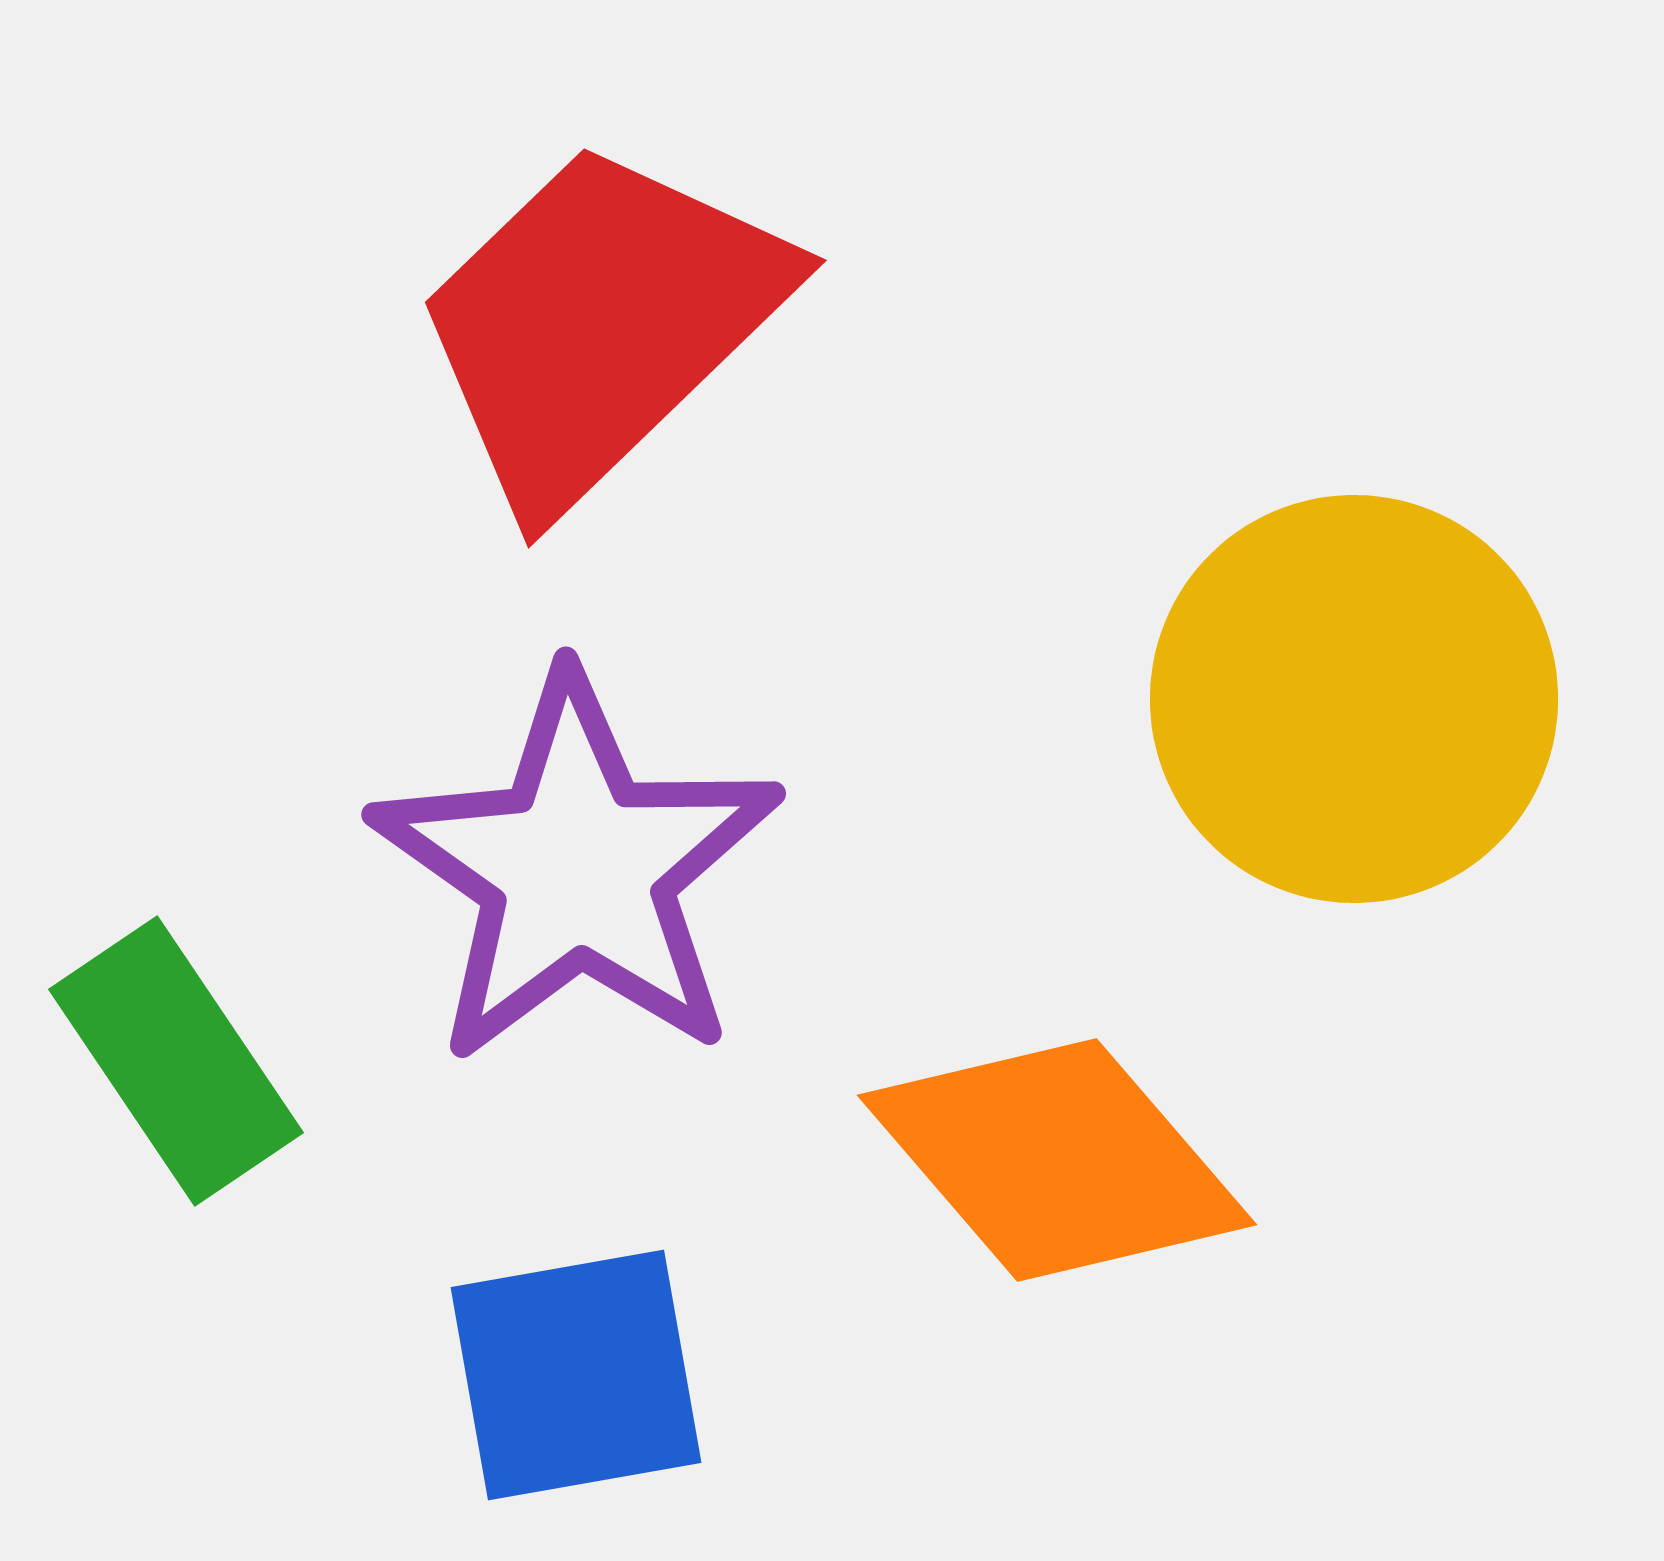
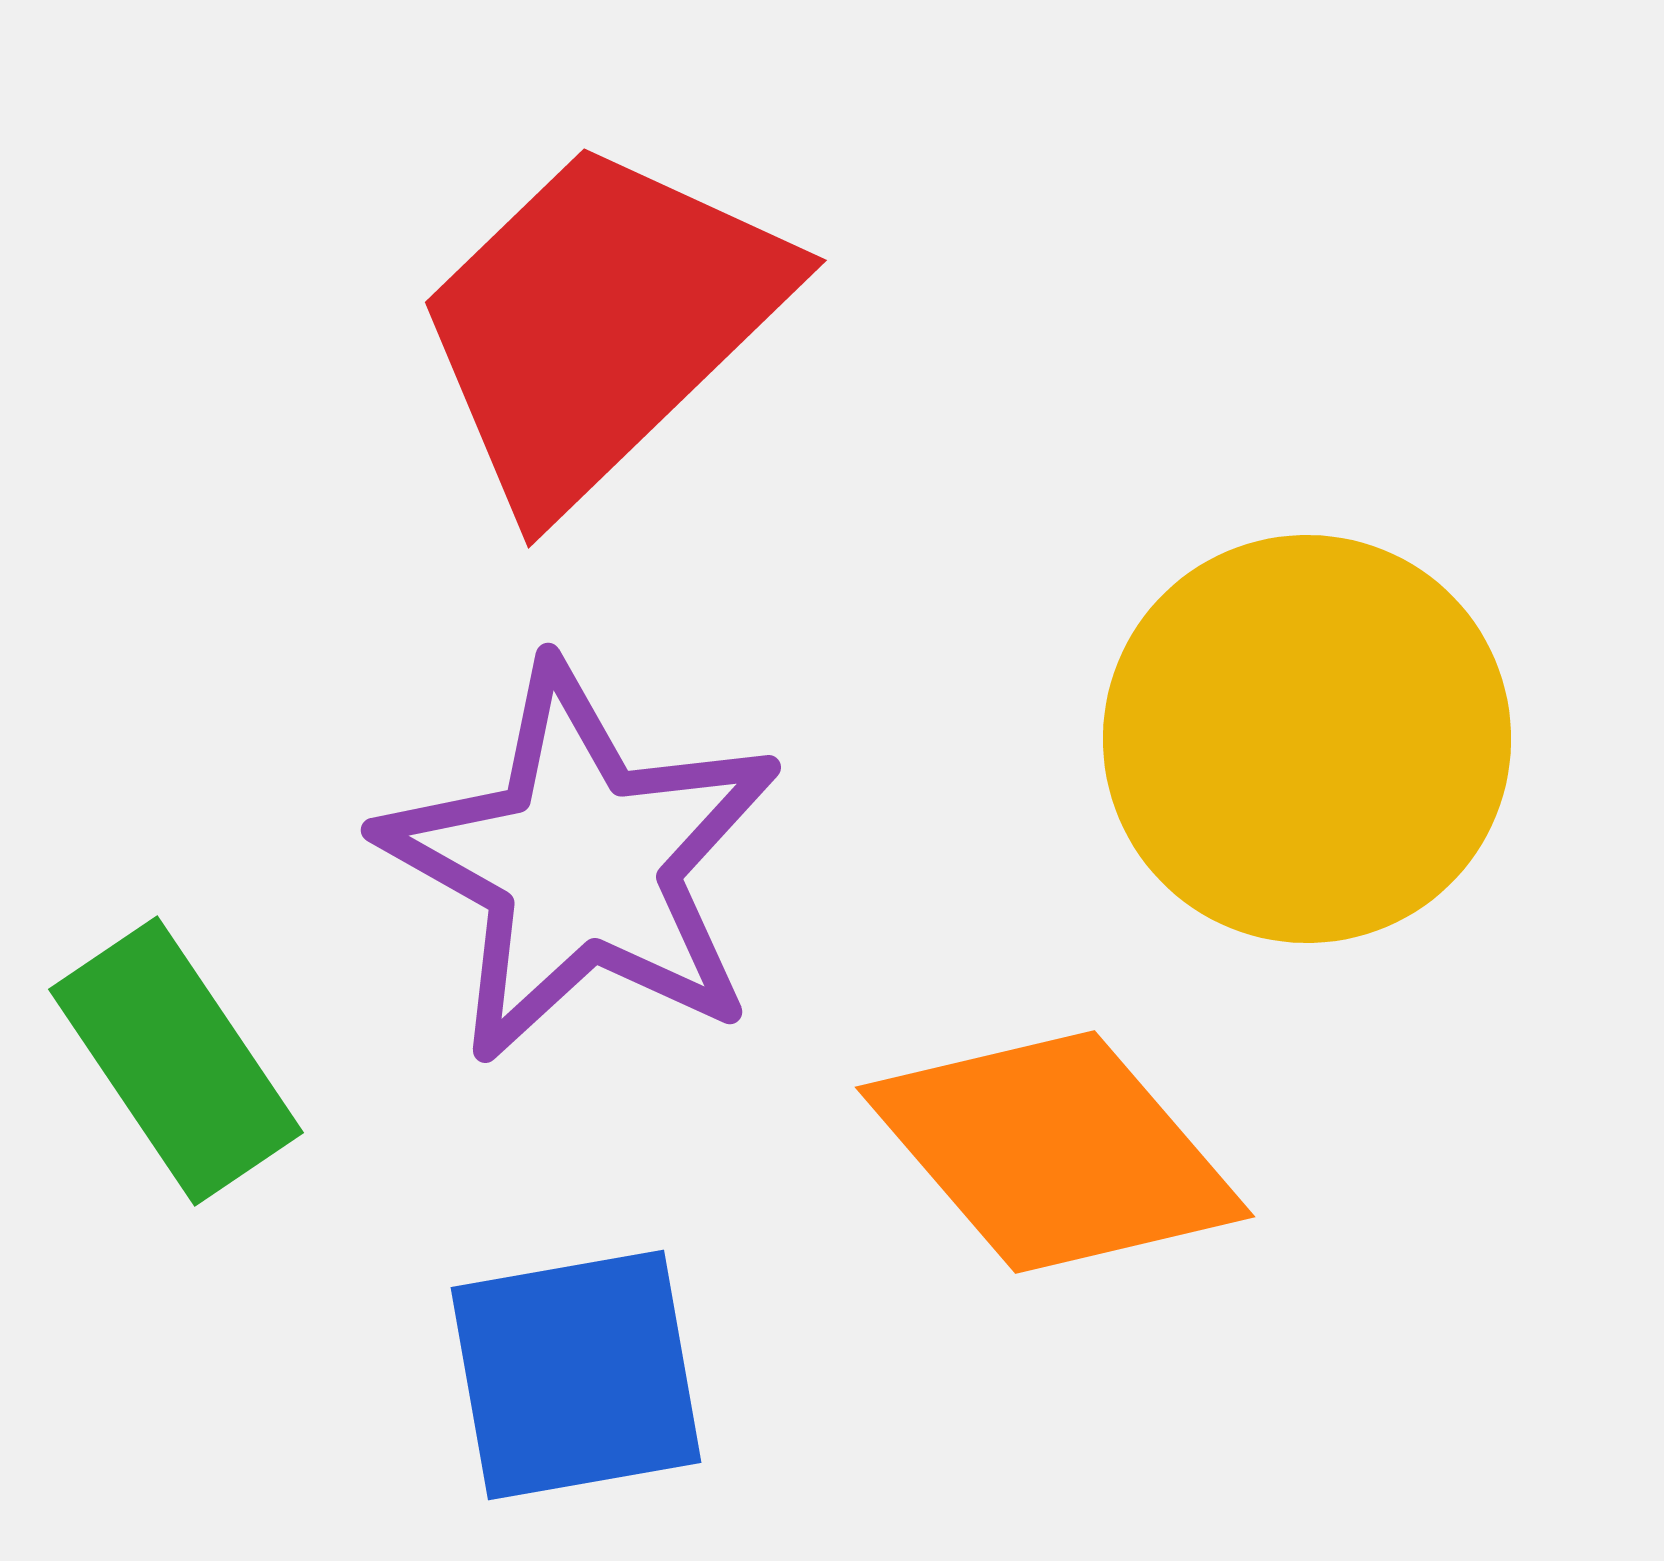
yellow circle: moved 47 px left, 40 px down
purple star: moved 4 px right, 6 px up; rotated 6 degrees counterclockwise
orange diamond: moved 2 px left, 8 px up
